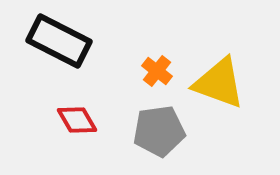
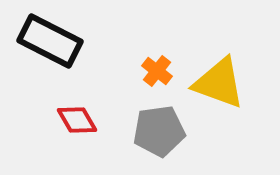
black rectangle: moved 9 px left
